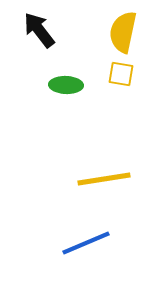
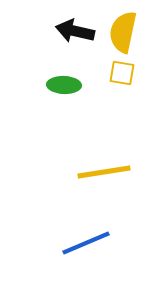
black arrow: moved 36 px right, 1 px down; rotated 39 degrees counterclockwise
yellow square: moved 1 px right, 1 px up
green ellipse: moved 2 px left
yellow line: moved 7 px up
